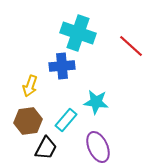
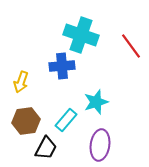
cyan cross: moved 3 px right, 2 px down
red line: rotated 12 degrees clockwise
yellow arrow: moved 9 px left, 4 px up
cyan star: rotated 25 degrees counterclockwise
brown hexagon: moved 2 px left
purple ellipse: moved 2 px right, 2 px up; rotated 32 degrees clockwise
